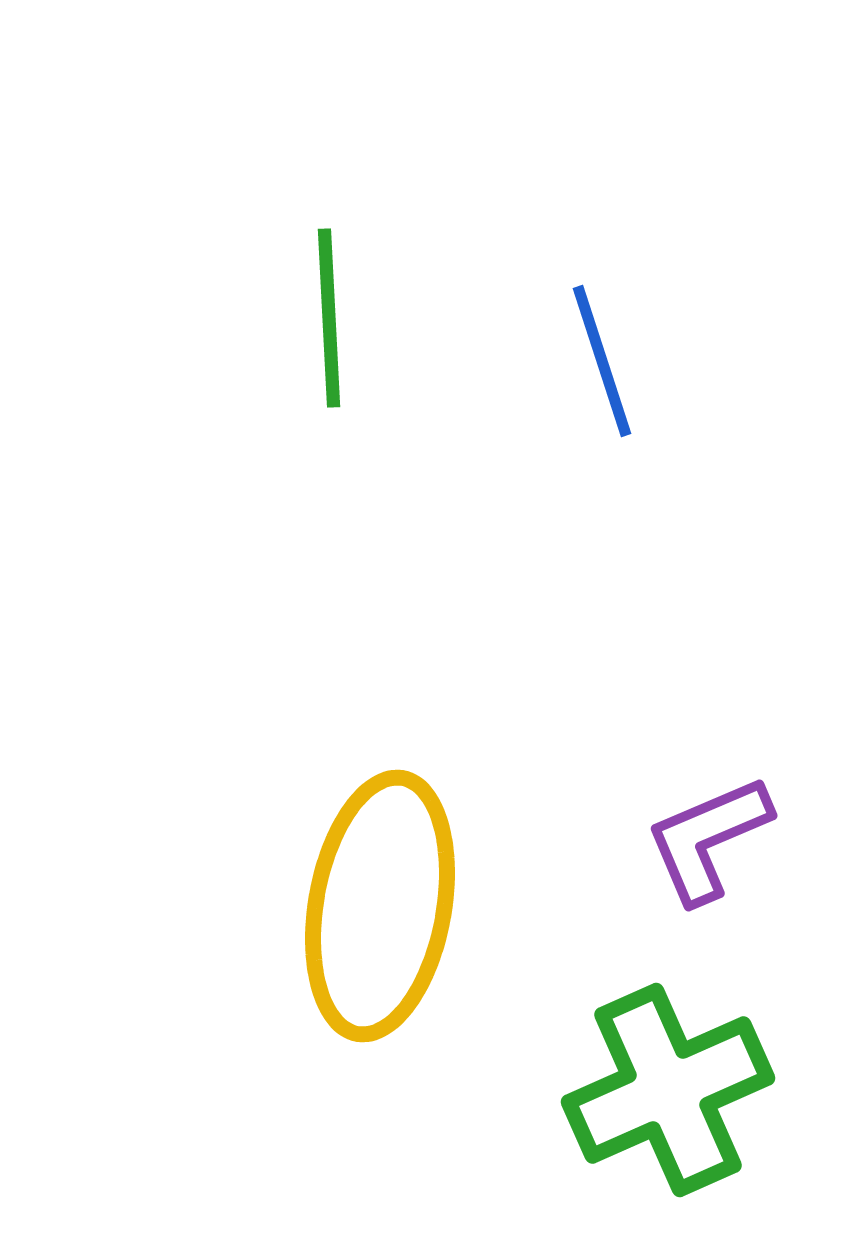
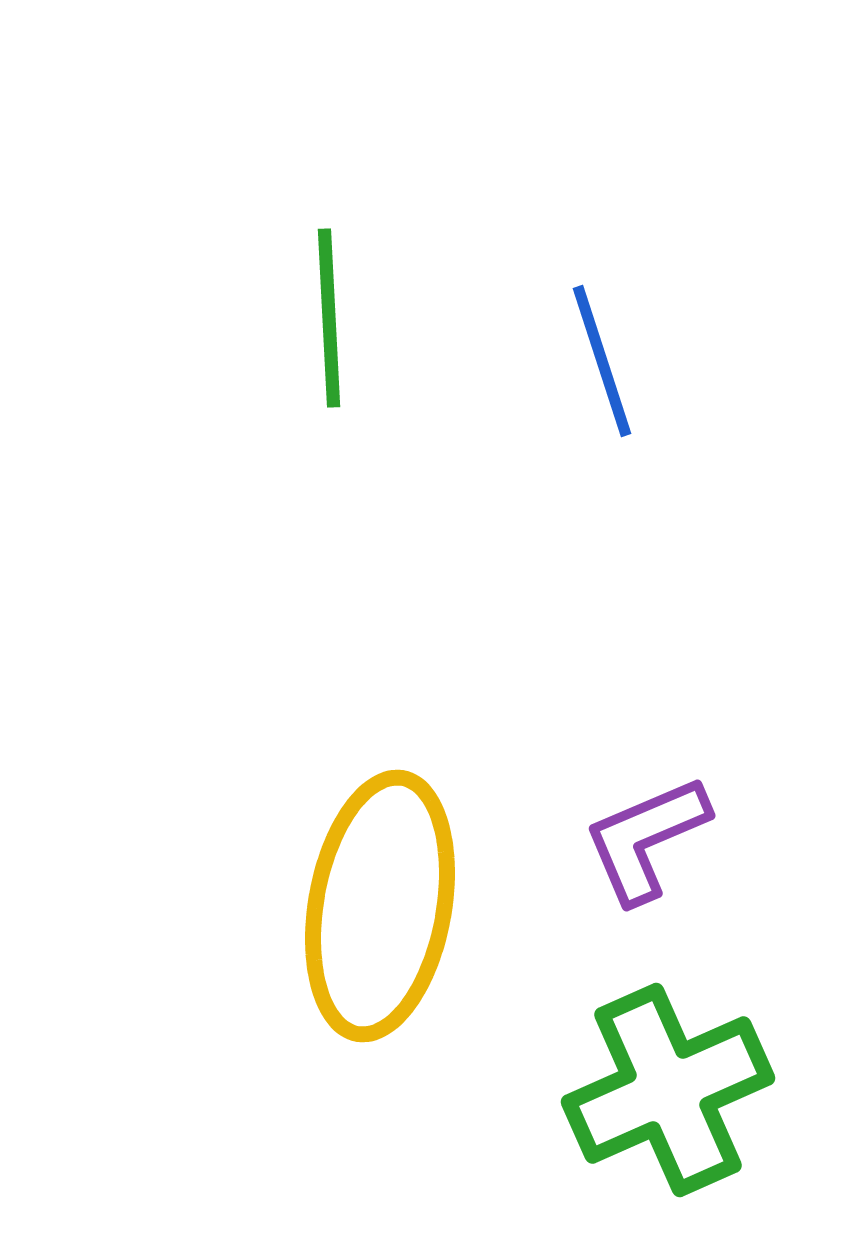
purple L-shape: moved 62 px left
